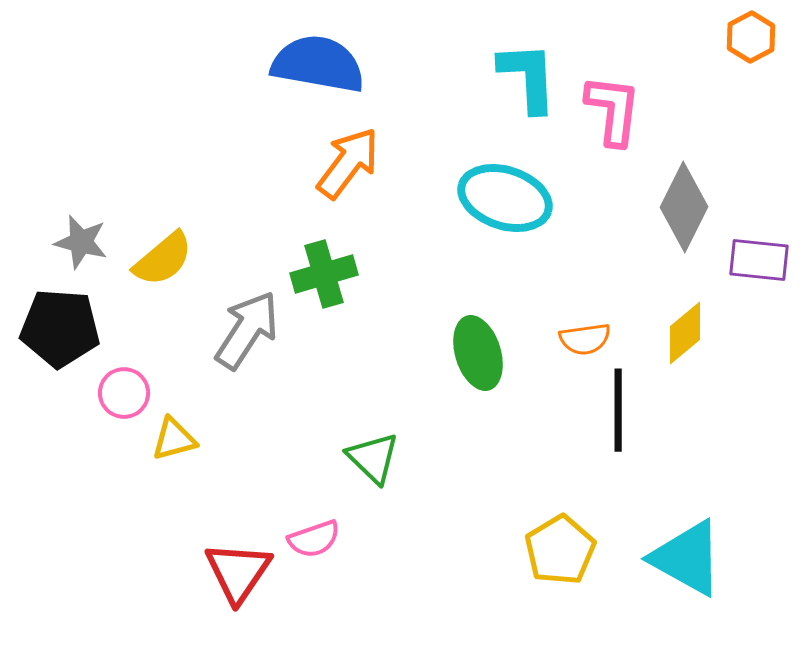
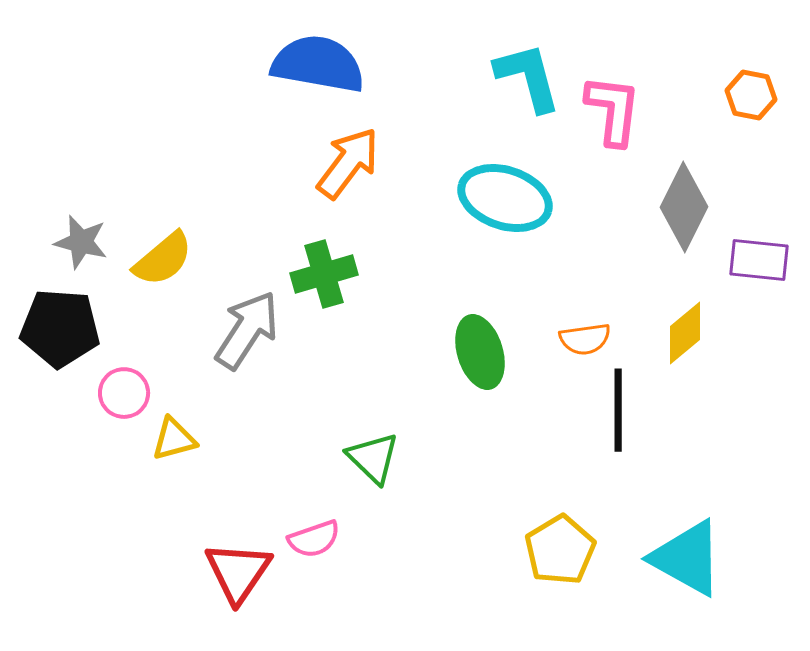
orange hexagon: moved 58 px down; rotated 21 degrees counterclockwise
cyan L-shape: rotated 12 degrees counterclockwise
green ellipse: moved 2 px right, 1 px up
